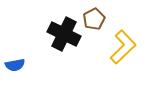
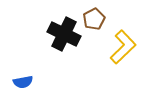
blue semicircle: moved 8 px right, 17 px down
